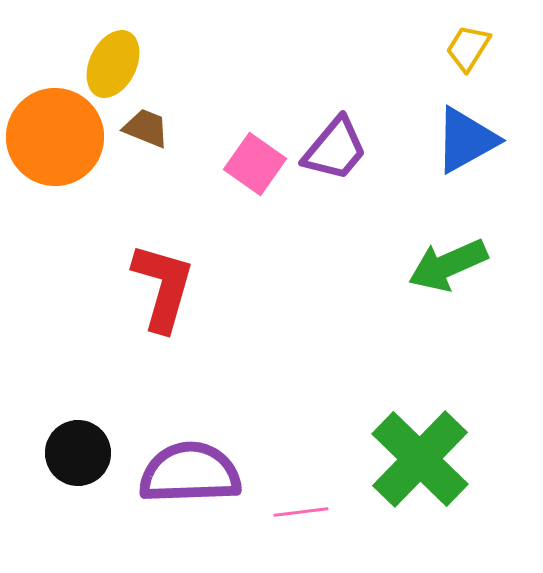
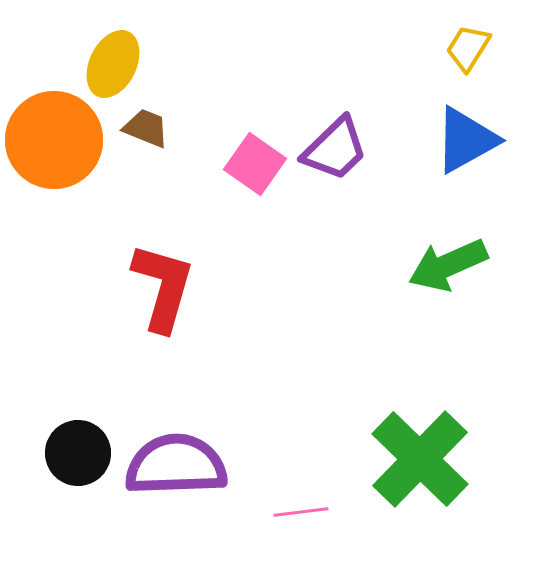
orange circle: moved 1 px left, 3 px down
purple trapezoid: rotated 6 degrees clockwise
purple semicircle: moved 14 px left, 8 px up
